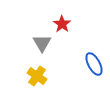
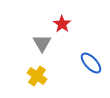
blue ellipse: moved 3 px left, 1 px up; rotated 15 degrees counterclockwise
